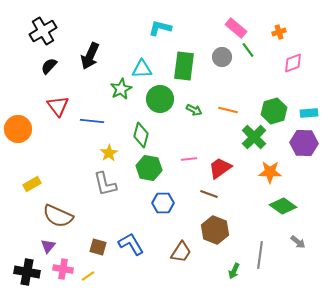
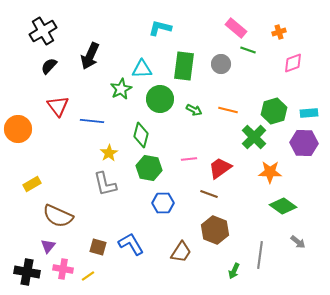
green line at (248, 50): rotated 35 degrees counterclockwise
gray circle at (222, 57): moved 1 px left, 7 px down
